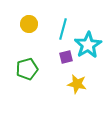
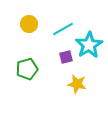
cyan line: rotated 45 degrees clockwise
cyan star: moved 1 px right
